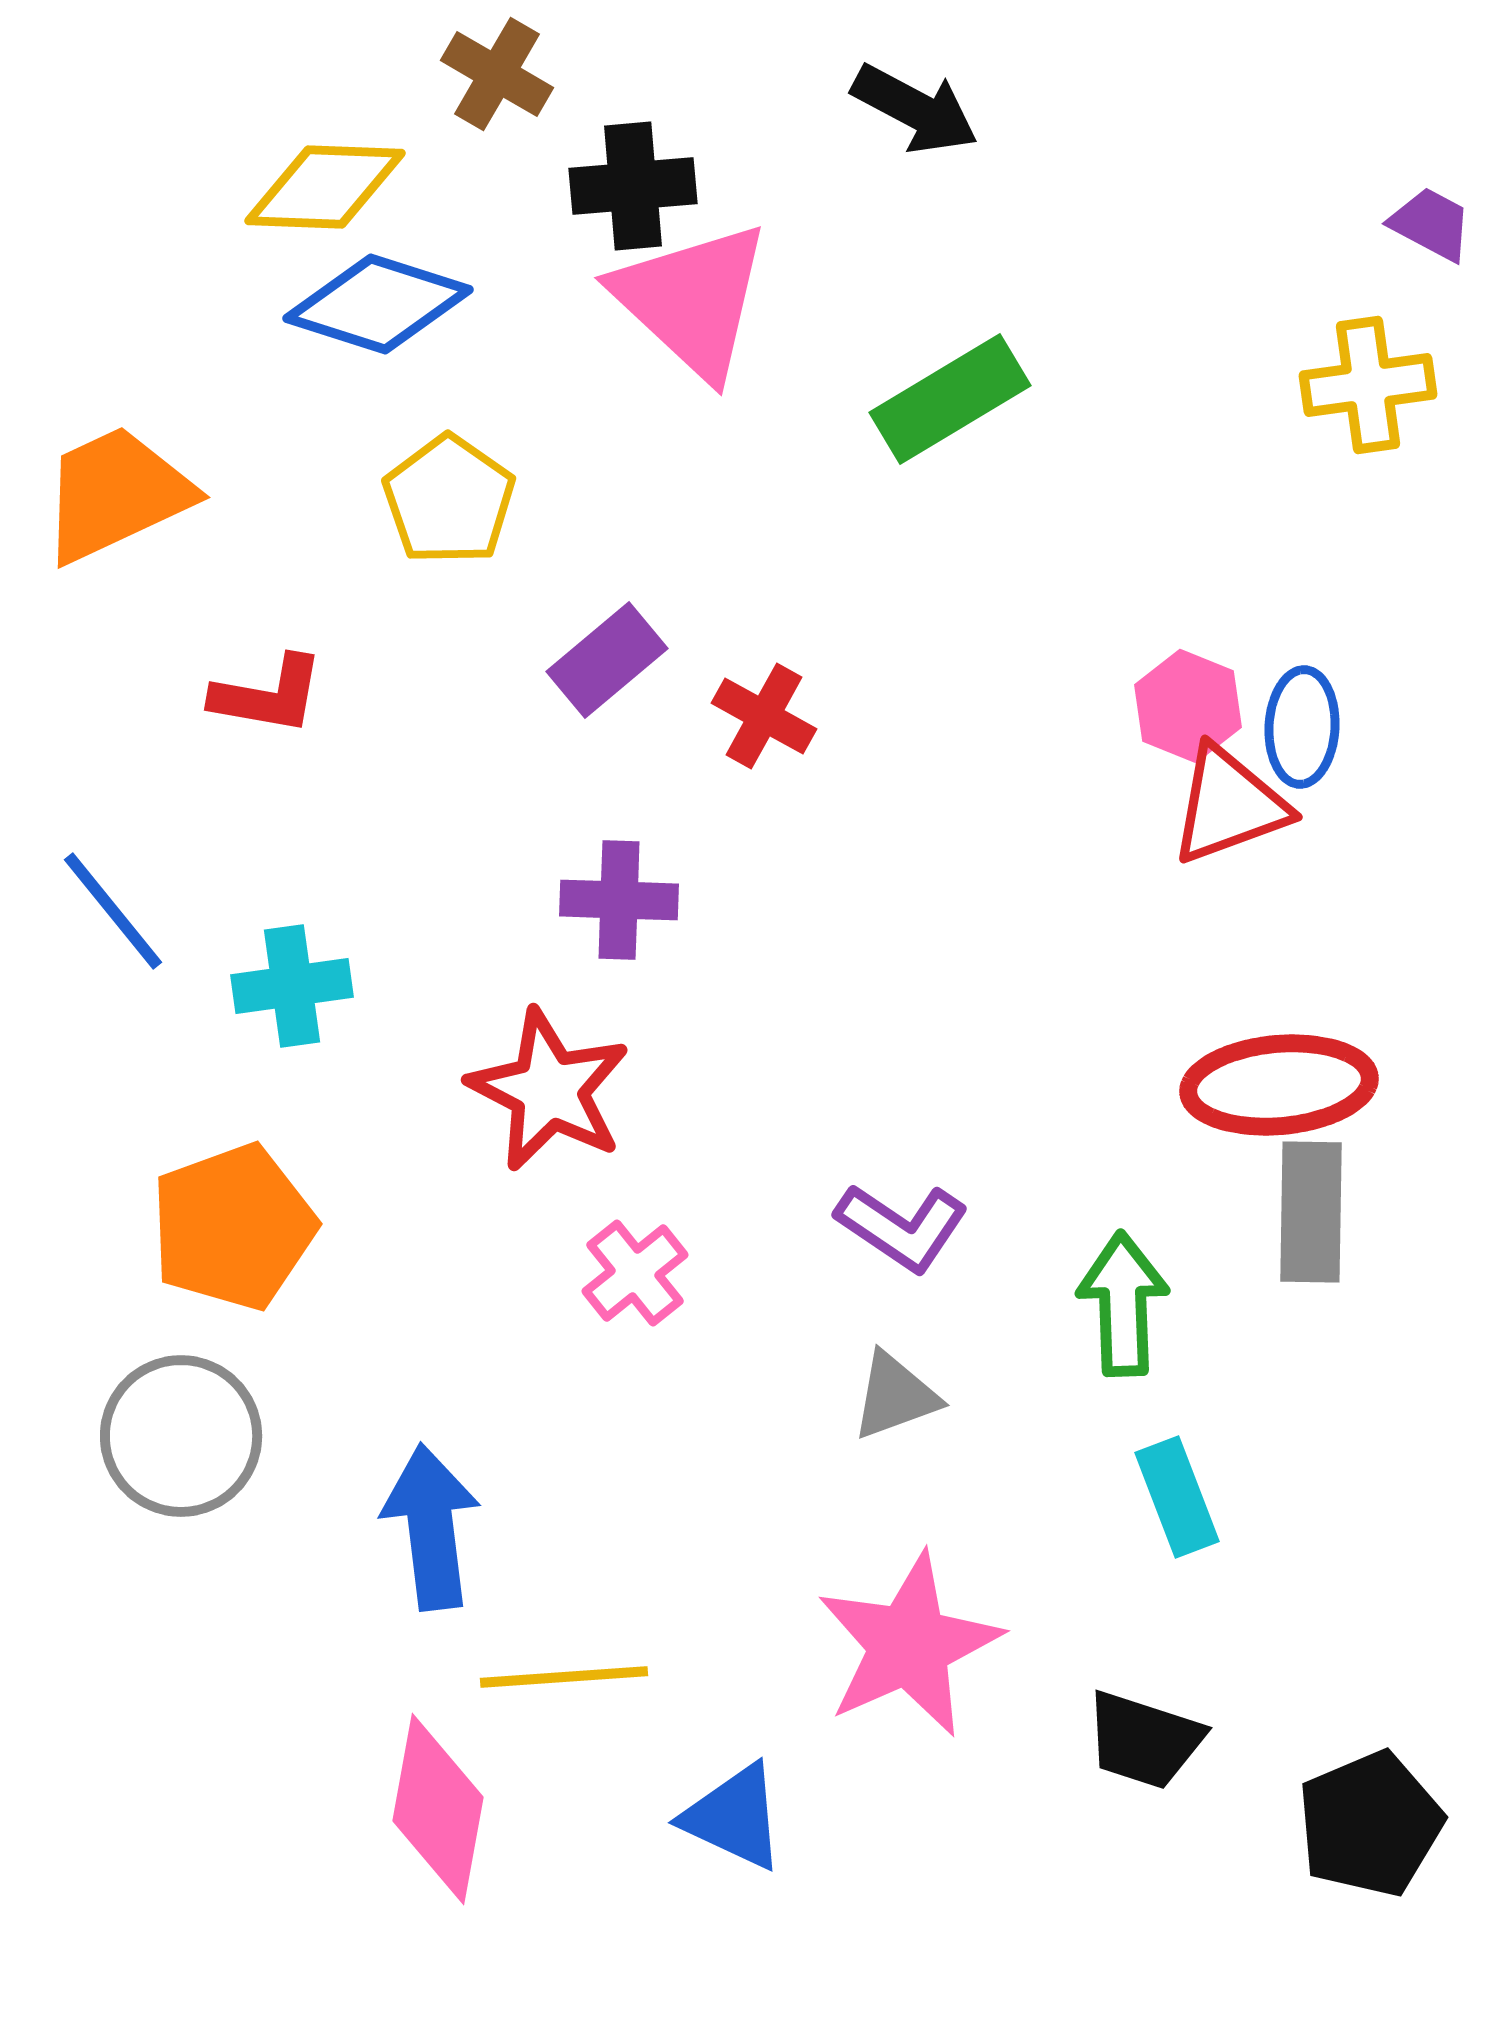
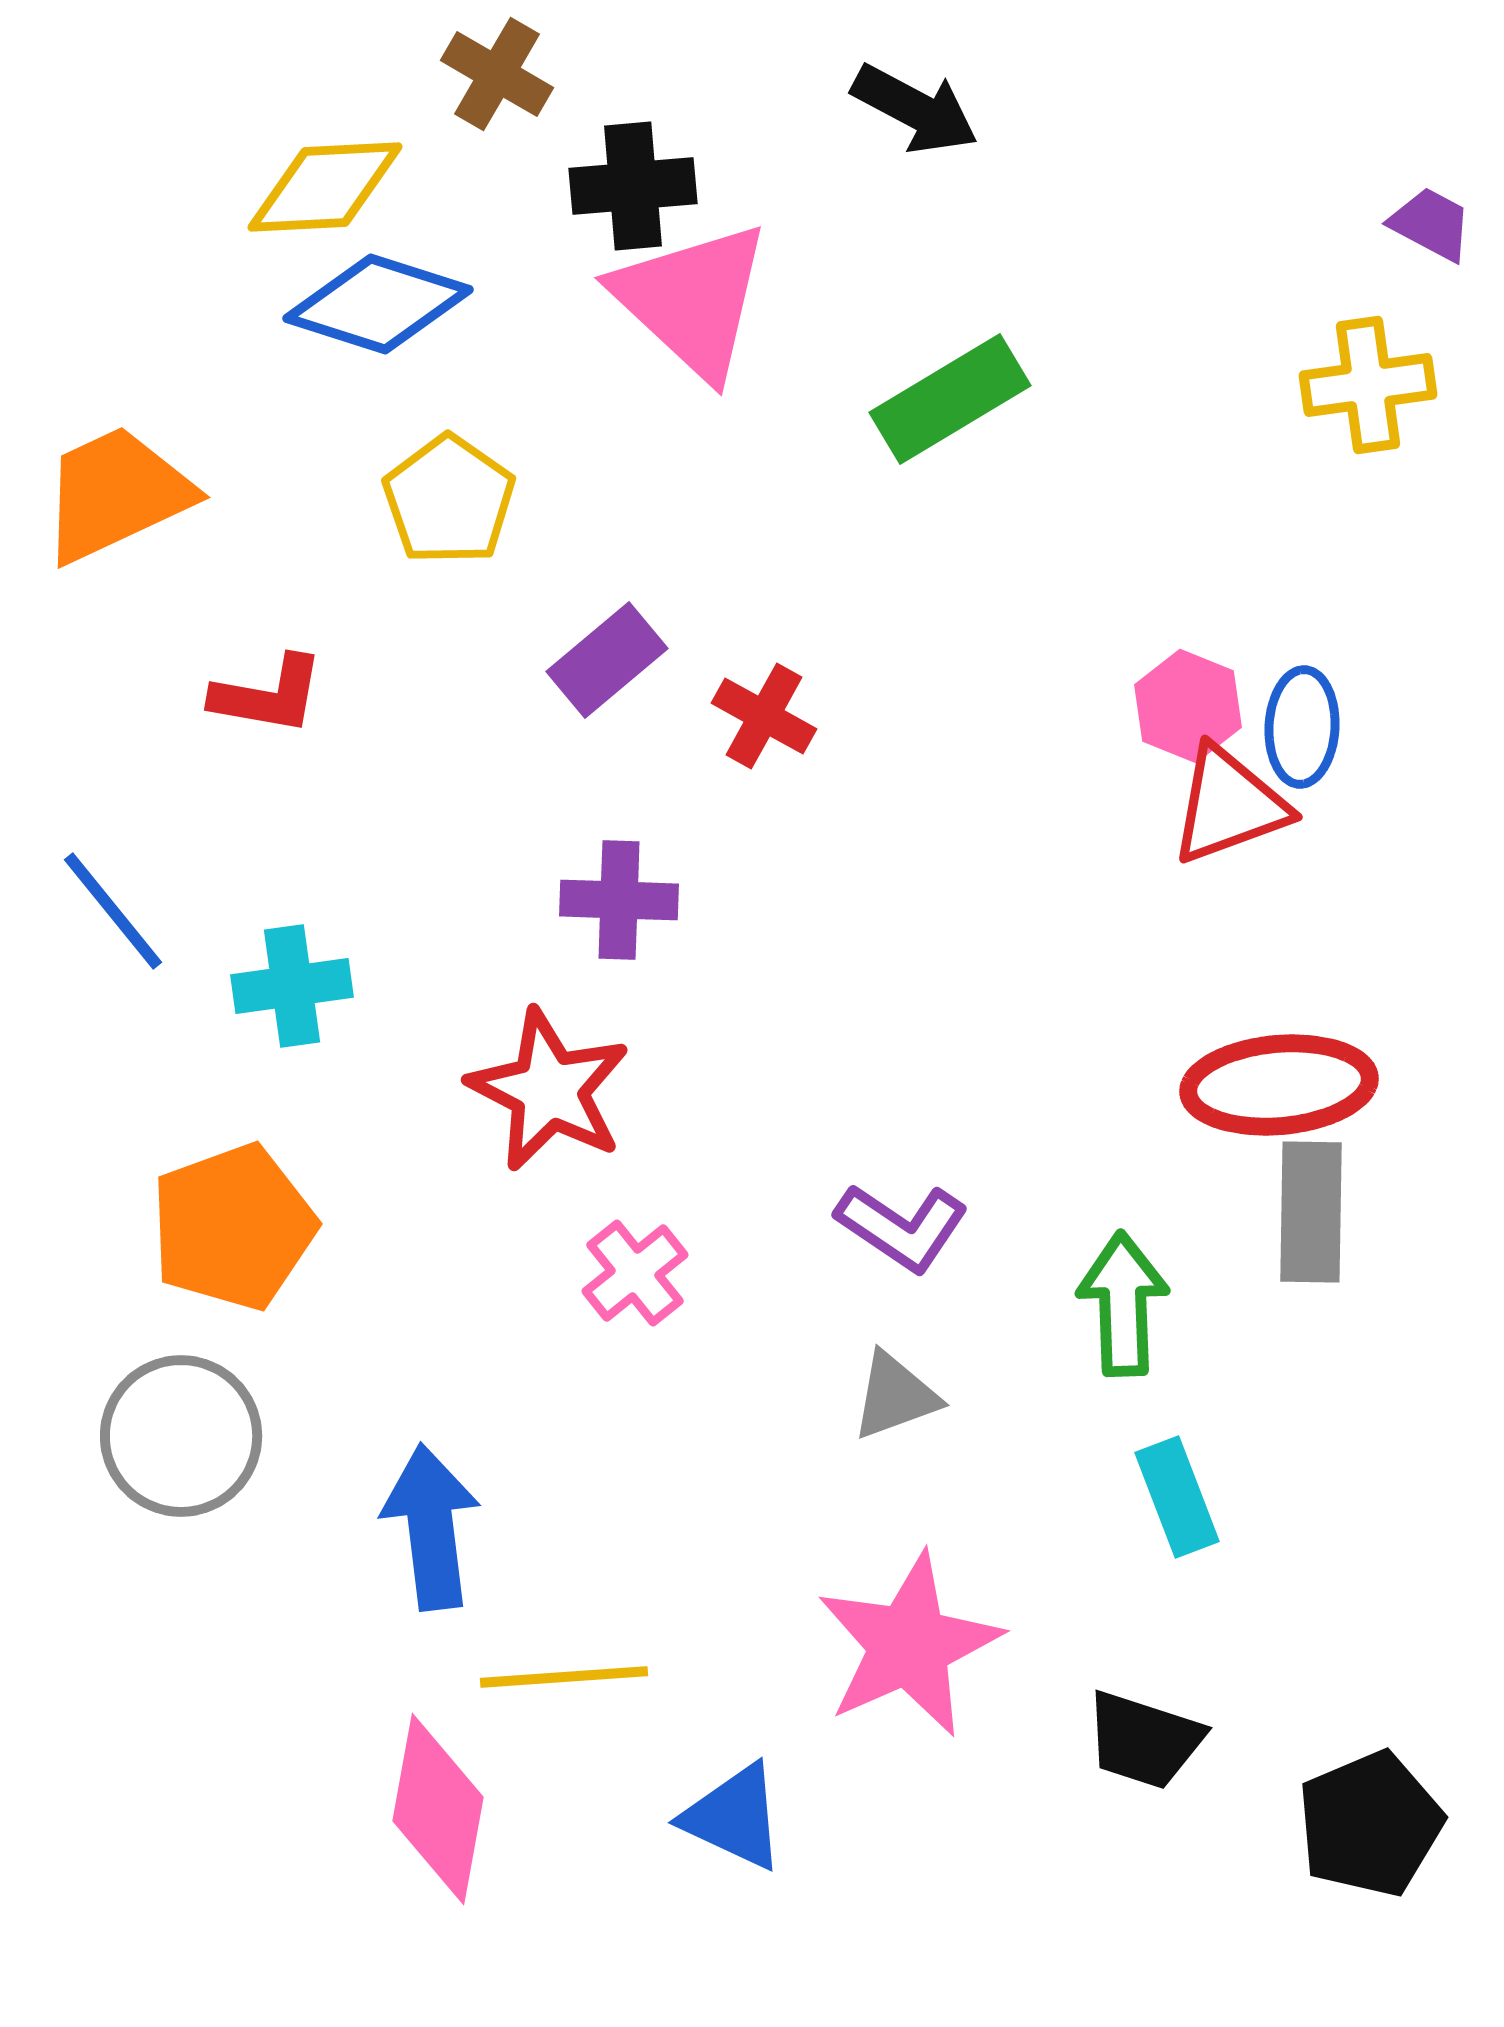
yellow diamond: rotated 5 degrees counterclockwise
